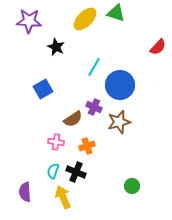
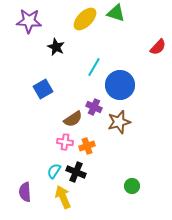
pink cross: moved 9 px right
cyan semicircle: moved 1 px right; rotated 14 degrees clockwise
